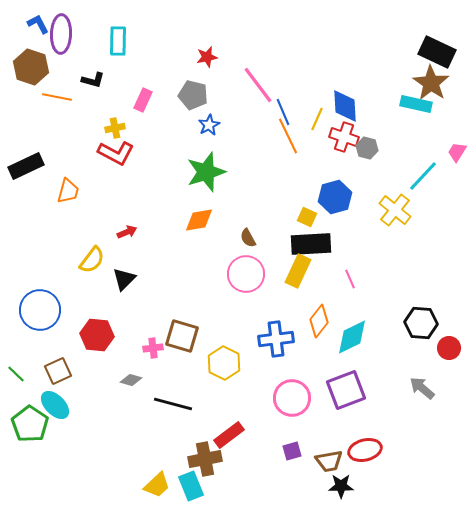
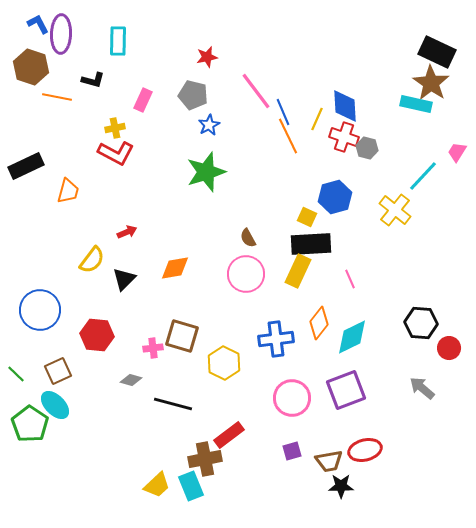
pink line at (258, 85): moved 2 px left, 6 px down
orange diamond at (199, 220): moved 24 px left, 48 px down
orange diamond at (319, 321): moved 2 px down
